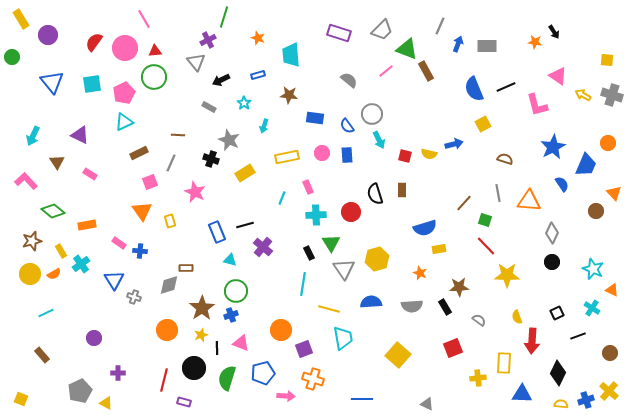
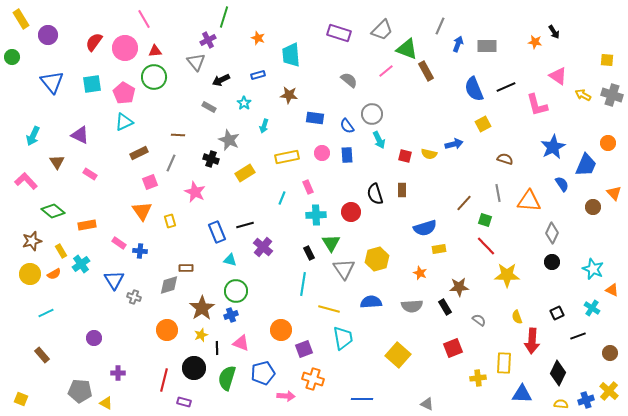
pink pentagon at (124, 93): rotated 15 degrees counterclockwise
brown circle at (596, 211): moved 3 px left, 4 px up
gray pentagon at (80, 391): rotated 30 degrees clockwise
